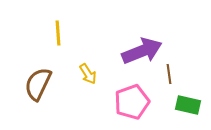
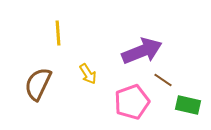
brown line: moved 6 px left, 6 px down; rotated 48 degrees counterclockwise
